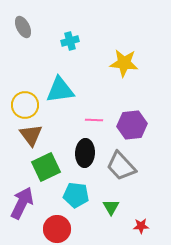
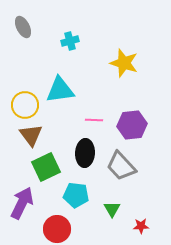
yellow star: rotated 12 degrees clockwise
green triangle: moved 1 px right, 2 px down
